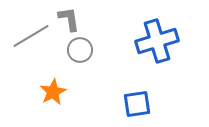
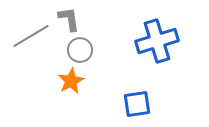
orange star: moved 18 px right, 11 px up
